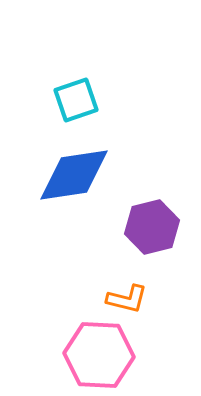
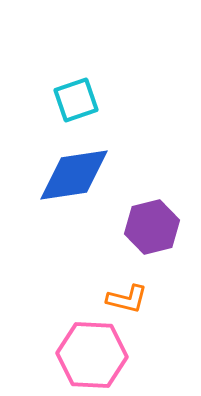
pink hexagon: moved 7 px left
